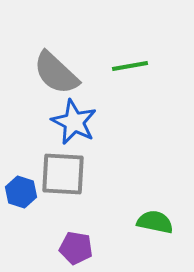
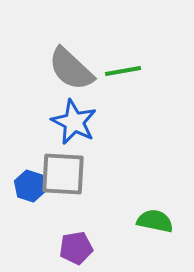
green line: moved 7 px left, 5 px down
gray semicircle: moved 15 px right, 4 px up
blue hexagon: moved 9 px right, 6 px up
green semicircle: moved 1 px up
purple pentagon: rotated 20 degrees counterclockwise
